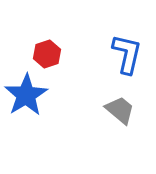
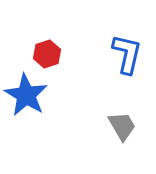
blue star: rotated 9 degrees counterclockwise
gray trapezoid: moved 2 px right, 16 px down; rotated 20 degrees clockwise
